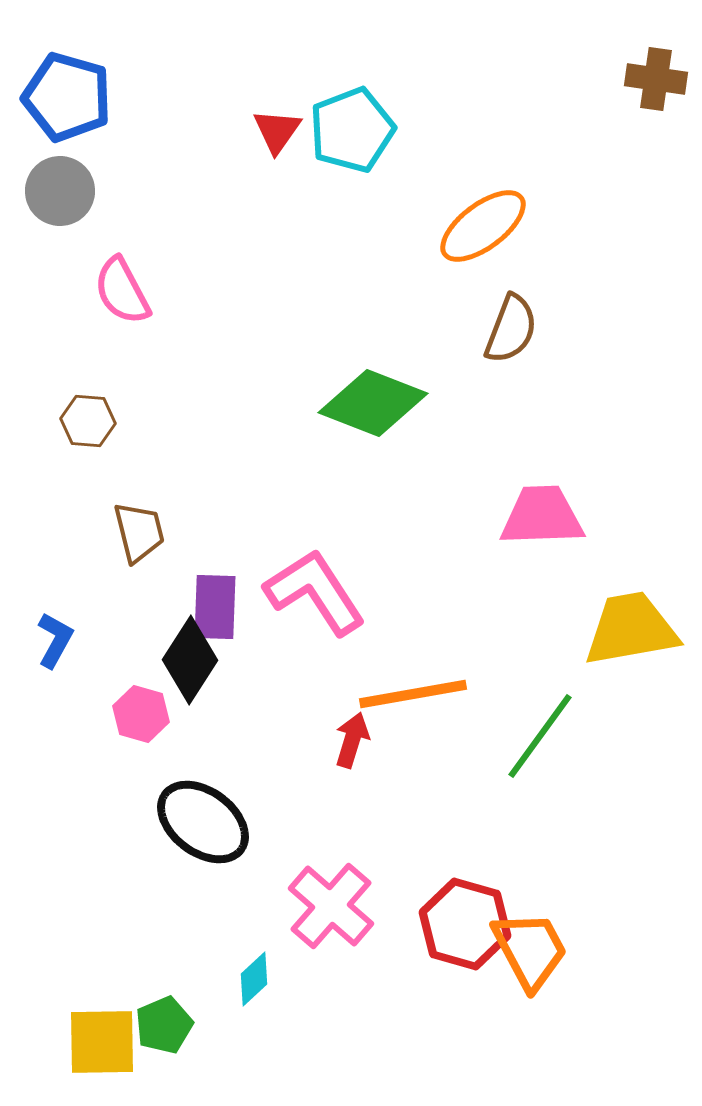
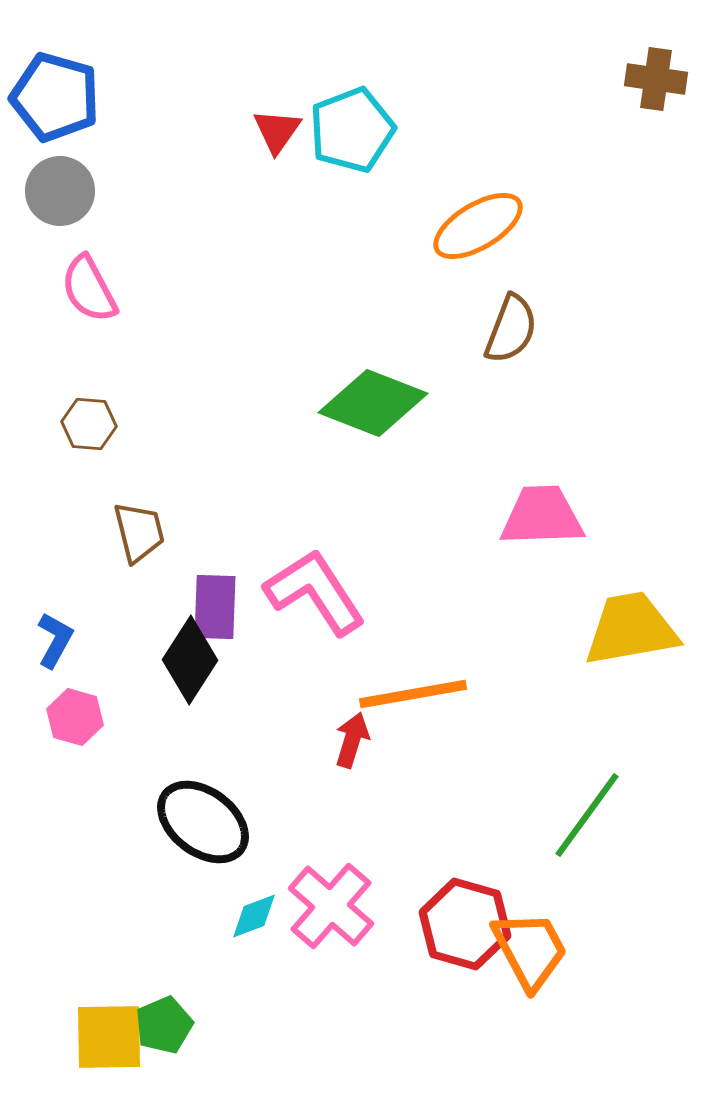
blue pentagon: moved 12 px left
orange ellipse: moved 5 px left; rotated 6 degrees clockwise
pink semicircle: moved 33 px left, 2 px up
brown hexagon: moved 1 px right, 3 px down
pink hexagon: moved 66 px left, 3 px down
green line: moved 47 px right, 79 px down
cyan diamond: moved 63 px up; rotated 22 degrees clockwise
yellow square: moved 7 px right, 5 px up
